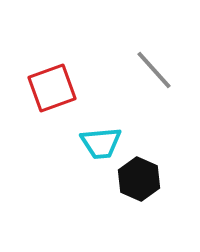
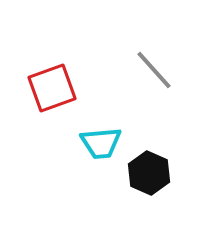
black hexagon: moved 10 px right, 6 px up
